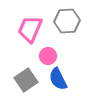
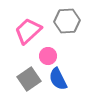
pink trapezoid: moved 2 px left, 2 px down; rotated 24 degrees clockwise
gray square: moved 3 px right, 1 px up
